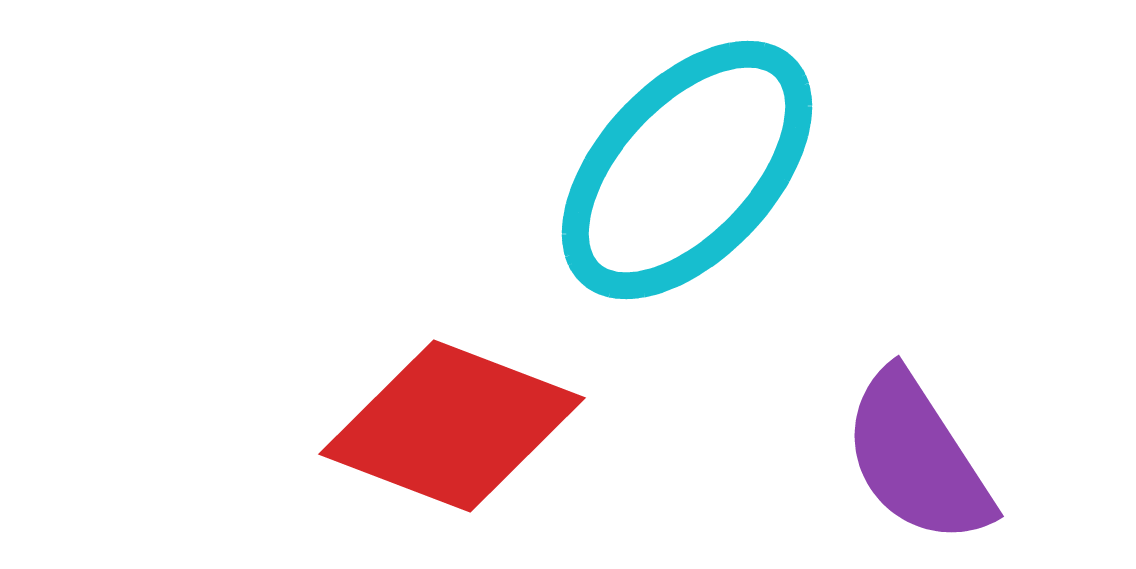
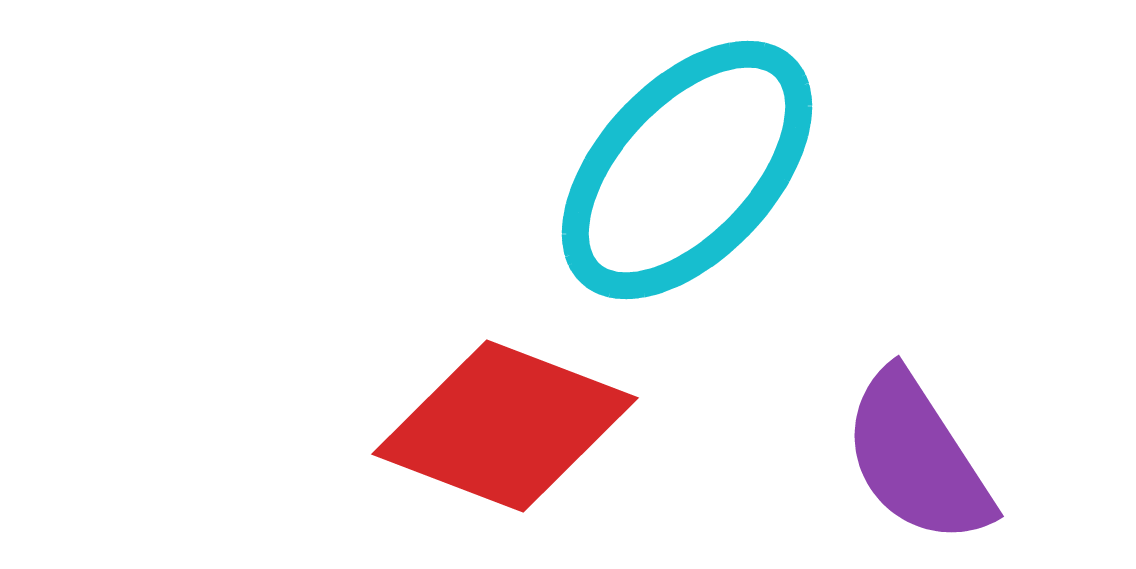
red diamond: moved 53 px right
